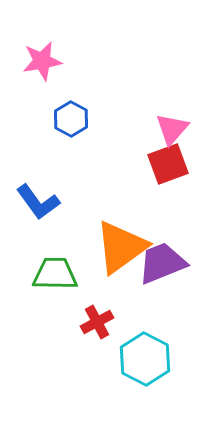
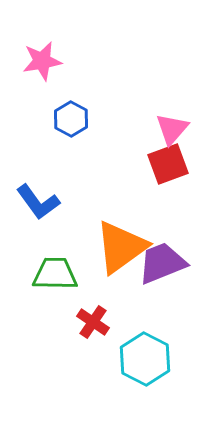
red cross: moved 4 px left; rotated 28 degrees counterclockwise
